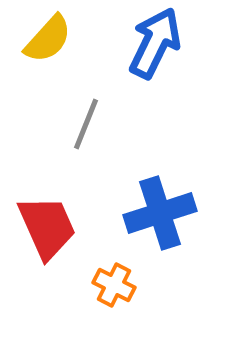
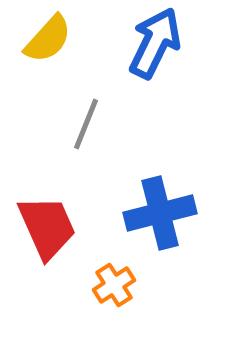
blue cross: rotated 4 degrees clockwise
orange cross: rotated 30 degrees clockwise
